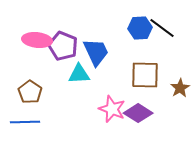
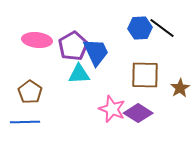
purple pentagon: moved 10 px right; rotated 20 degrees clockwise
